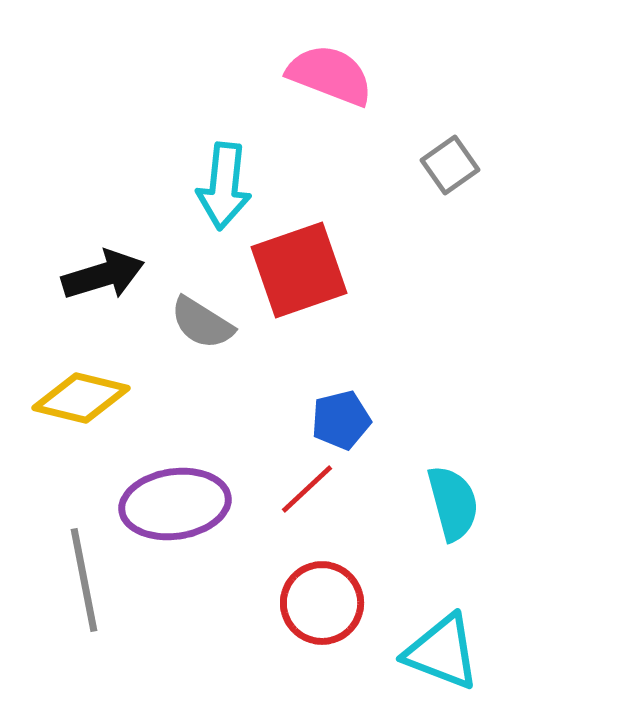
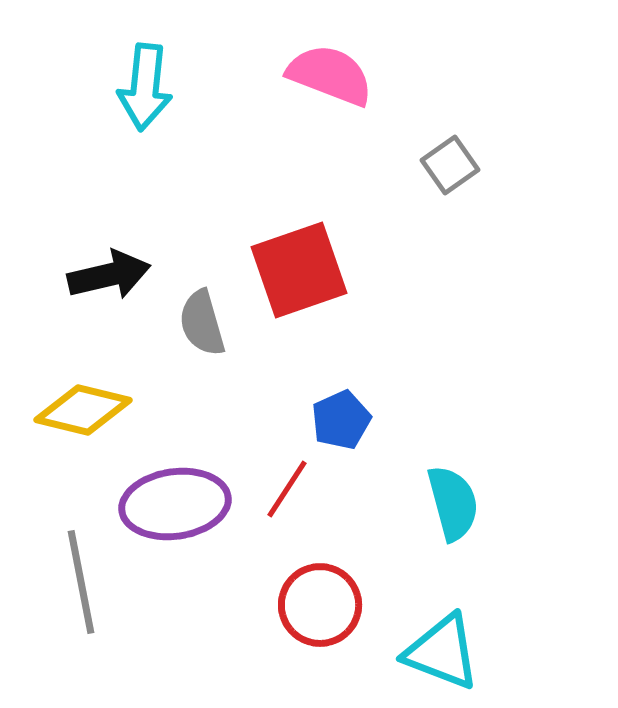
cyan arrow: moved 79 px left, 99 px up
black arrow: moved 6 px right; rotated 4 degrees clockwise
gray semicircle: rotated 42 degrees clockwise
yellow diamond: moved 2 px right, 12 px down
blue pentagon: rotated 10 degrees counterclockwise
red line: moved 20 px left; rotated 14 degrees counterclockwise
gray line: moved 3 px left, 2 px down
red circle: moved 2 px left, 2 px down
